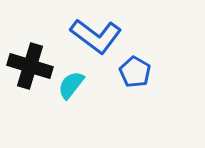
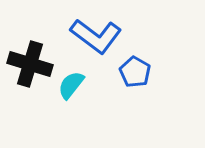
black cross: moved 2 px up
